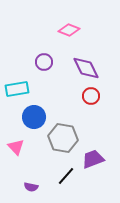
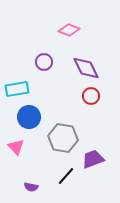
blue circle: moved 5 px left
